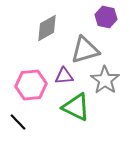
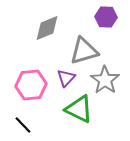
purple hexagon: rotated 10 degrees counterclockwise
gray diamond: rotated 8 degrees clockwise
gray triangle: moved 1 px left, 1 px down
purple triangle: moved 2 px right, 2 px down; rotated 42 degrees counterclockwise
green triangle: moved 3 px right, 2 px down
black line: moved 5 px right, 3 px down
